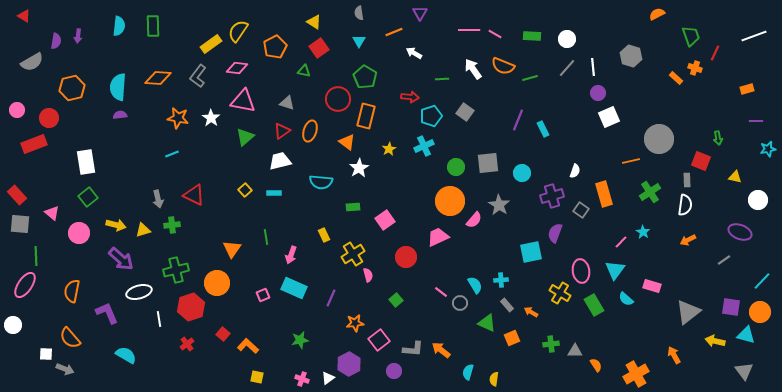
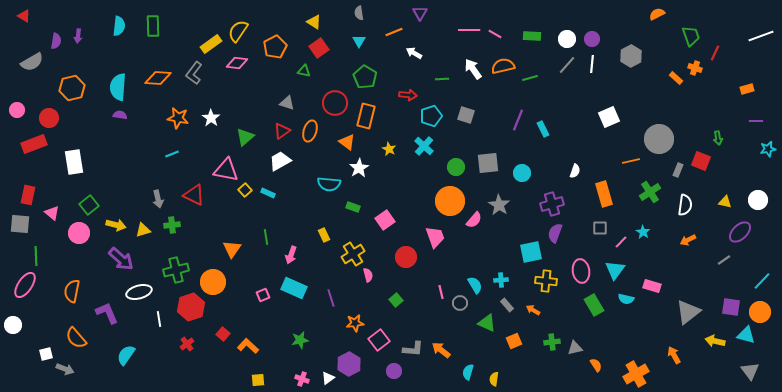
white line at (754, 36): moved 7 px right
gray hexagon at (631, 56): rotated 15 degrees clockwise
orange semicircle at (503, 66): rotated 145 degrees clockwise
white line at (593, 67): moved 1 px left, 3 px up; rotated 12 degrees clockwise
pink diamond at (237, 68): moved 5 px up
gray line at (567, 68): moved 3 px up
gray L-shape at (198, 76): moved 4 px left, 3 px up
purple circle at (598, 93): moved 6 px left, 54 px up
red arrow at (410, 97): moved 2 px left, 2 px up
red circle at (338, 99): moved 3 px left, 4 px down
pink triangle at (243, 101): moved 17 px left, 69 px down
gray square at (465, 112): moved 1 px right, 3 px down; rotated 18 degrees counterclockwise
purple semicircle at (120, 115): rotated 16 degrees clockwise
cyan cross at (424, 146): rotated 24 degrees counterclockwise
yellow star at (389, 149): rotated 16 degrees counterclockwise
white trapezoid at (280, 161): rotated 15 degrees counterclockwise
white rectangle at (86, 162): moved 12 px left
yellow triangle at (735, 177): moved 10 px left, 25 px down
gray rectangle at (687, 180): moved 9 px left, 10 px up; rotated 24 degrees clockwise
cyan semicircle at (321, 182): moved 8 px right, 2 px down
cyan rectangle at (274, 193): moved 6 px left; rotated 24 degrees clockwise
red rectangle at (17, 195): moved 11 px right; rotated 54 degrees clockwise
purple cross at (552, 196): moved 8 px down
green square at (88, 197): moved 1 px right, 8 px down
green rectangle at (353, 207): rotated 24 degrees clockwise
gray square at (581, 210): moved 19 px right, 18 px down; rotated 35 degrees counterclockwise
purple ellipse at (740, 232): rotated 65 degrees counterclockwise
pink trapezoid at (438, 237): moved 3 px left; rotated 95 degrees clockwise
orange circle at (217, 283): moved 4 px left, 1 px up
pink line at (441, 292): rotated 40 degrees clockwise
yellow cross at (560, 293): moved 14 px left, 12 px up; rotated 25 degrees counterclockwise
purple line at (331, 298): rotated 42 degrees counterclockwise
cyan semicircle at (626, 299): rotated 28 degrees counterclockwise
orange arrow at (531, 312): moved 2 px right, 2 px up
orange semicircle at (70, 338): moved 6 px right
orange square at (512, 338): moved 2 px right, 3 px down
green cross at (551, 344): moved 1 px right, 2 px up
gray triangle at (575, 351): moved 3 px up; rotated 14 degrees counterclockwise
white square at (46, 354): rotated 16 degrees counterclockwise
cyan semicircle at (126, 355): rotated 85 degrees counterclockwise
gray triangle at (744, 371): moved 6 px right
yellow square at (257, 377): moved 1 px right, 3 px down; rotated 16 degrees counterclockwise
